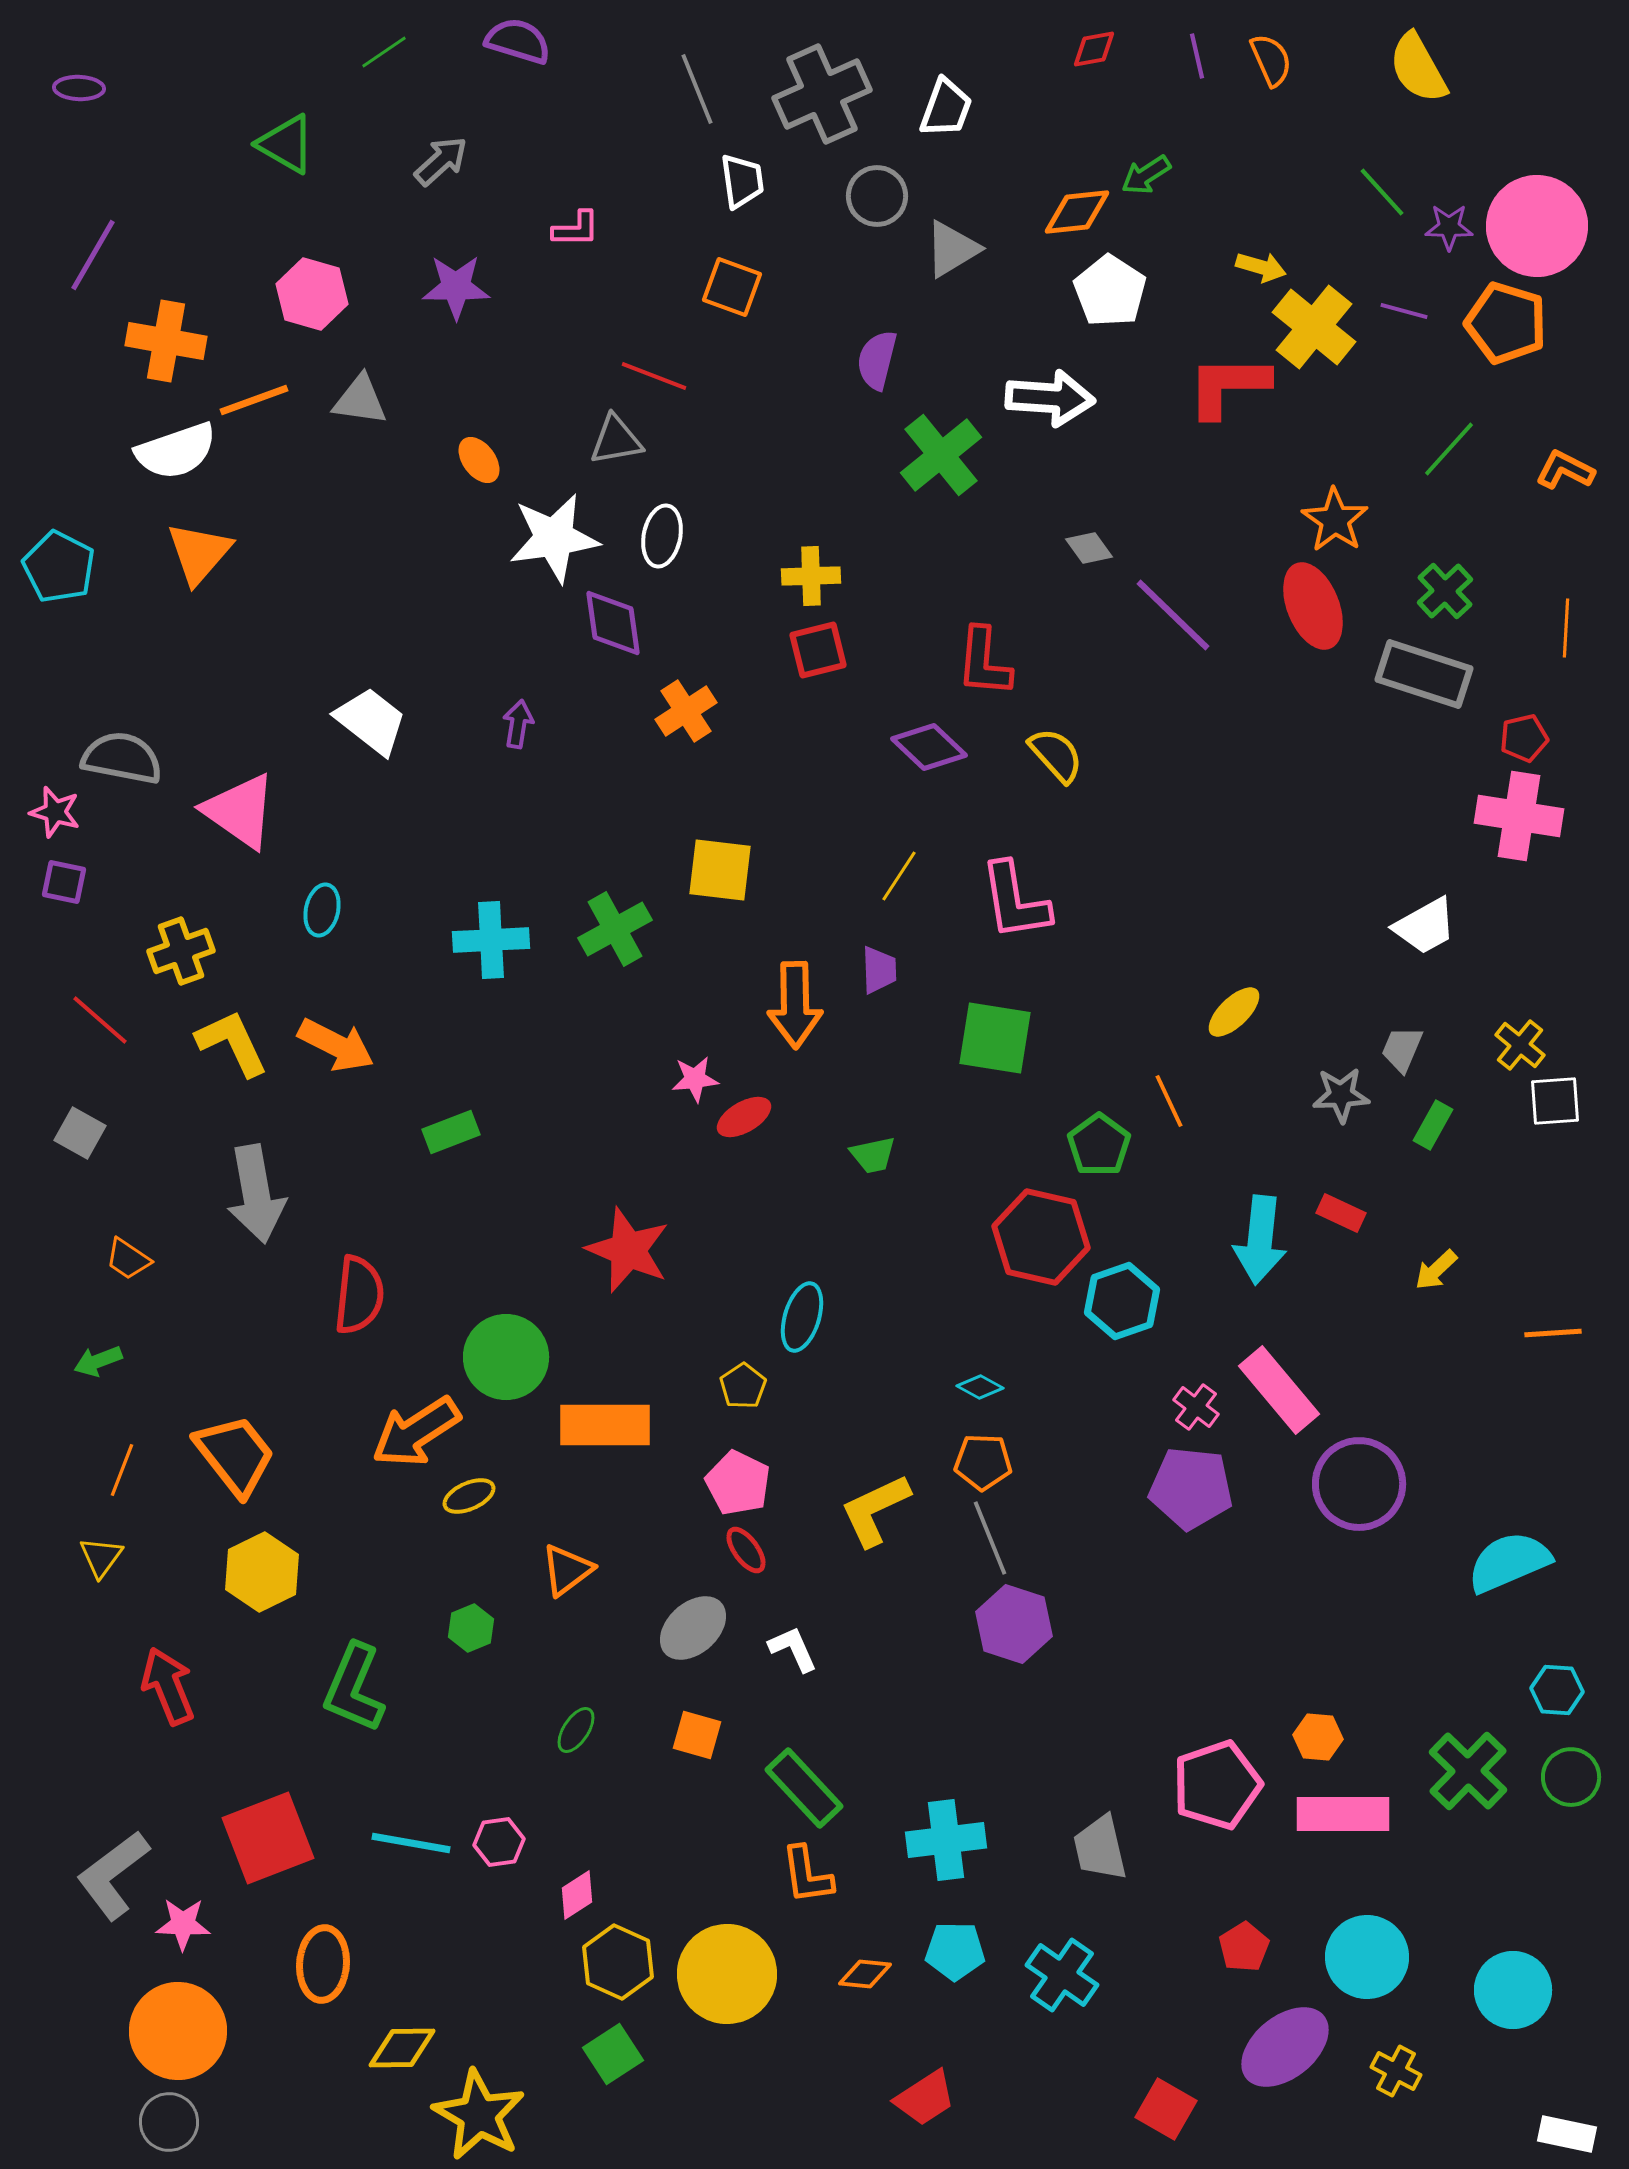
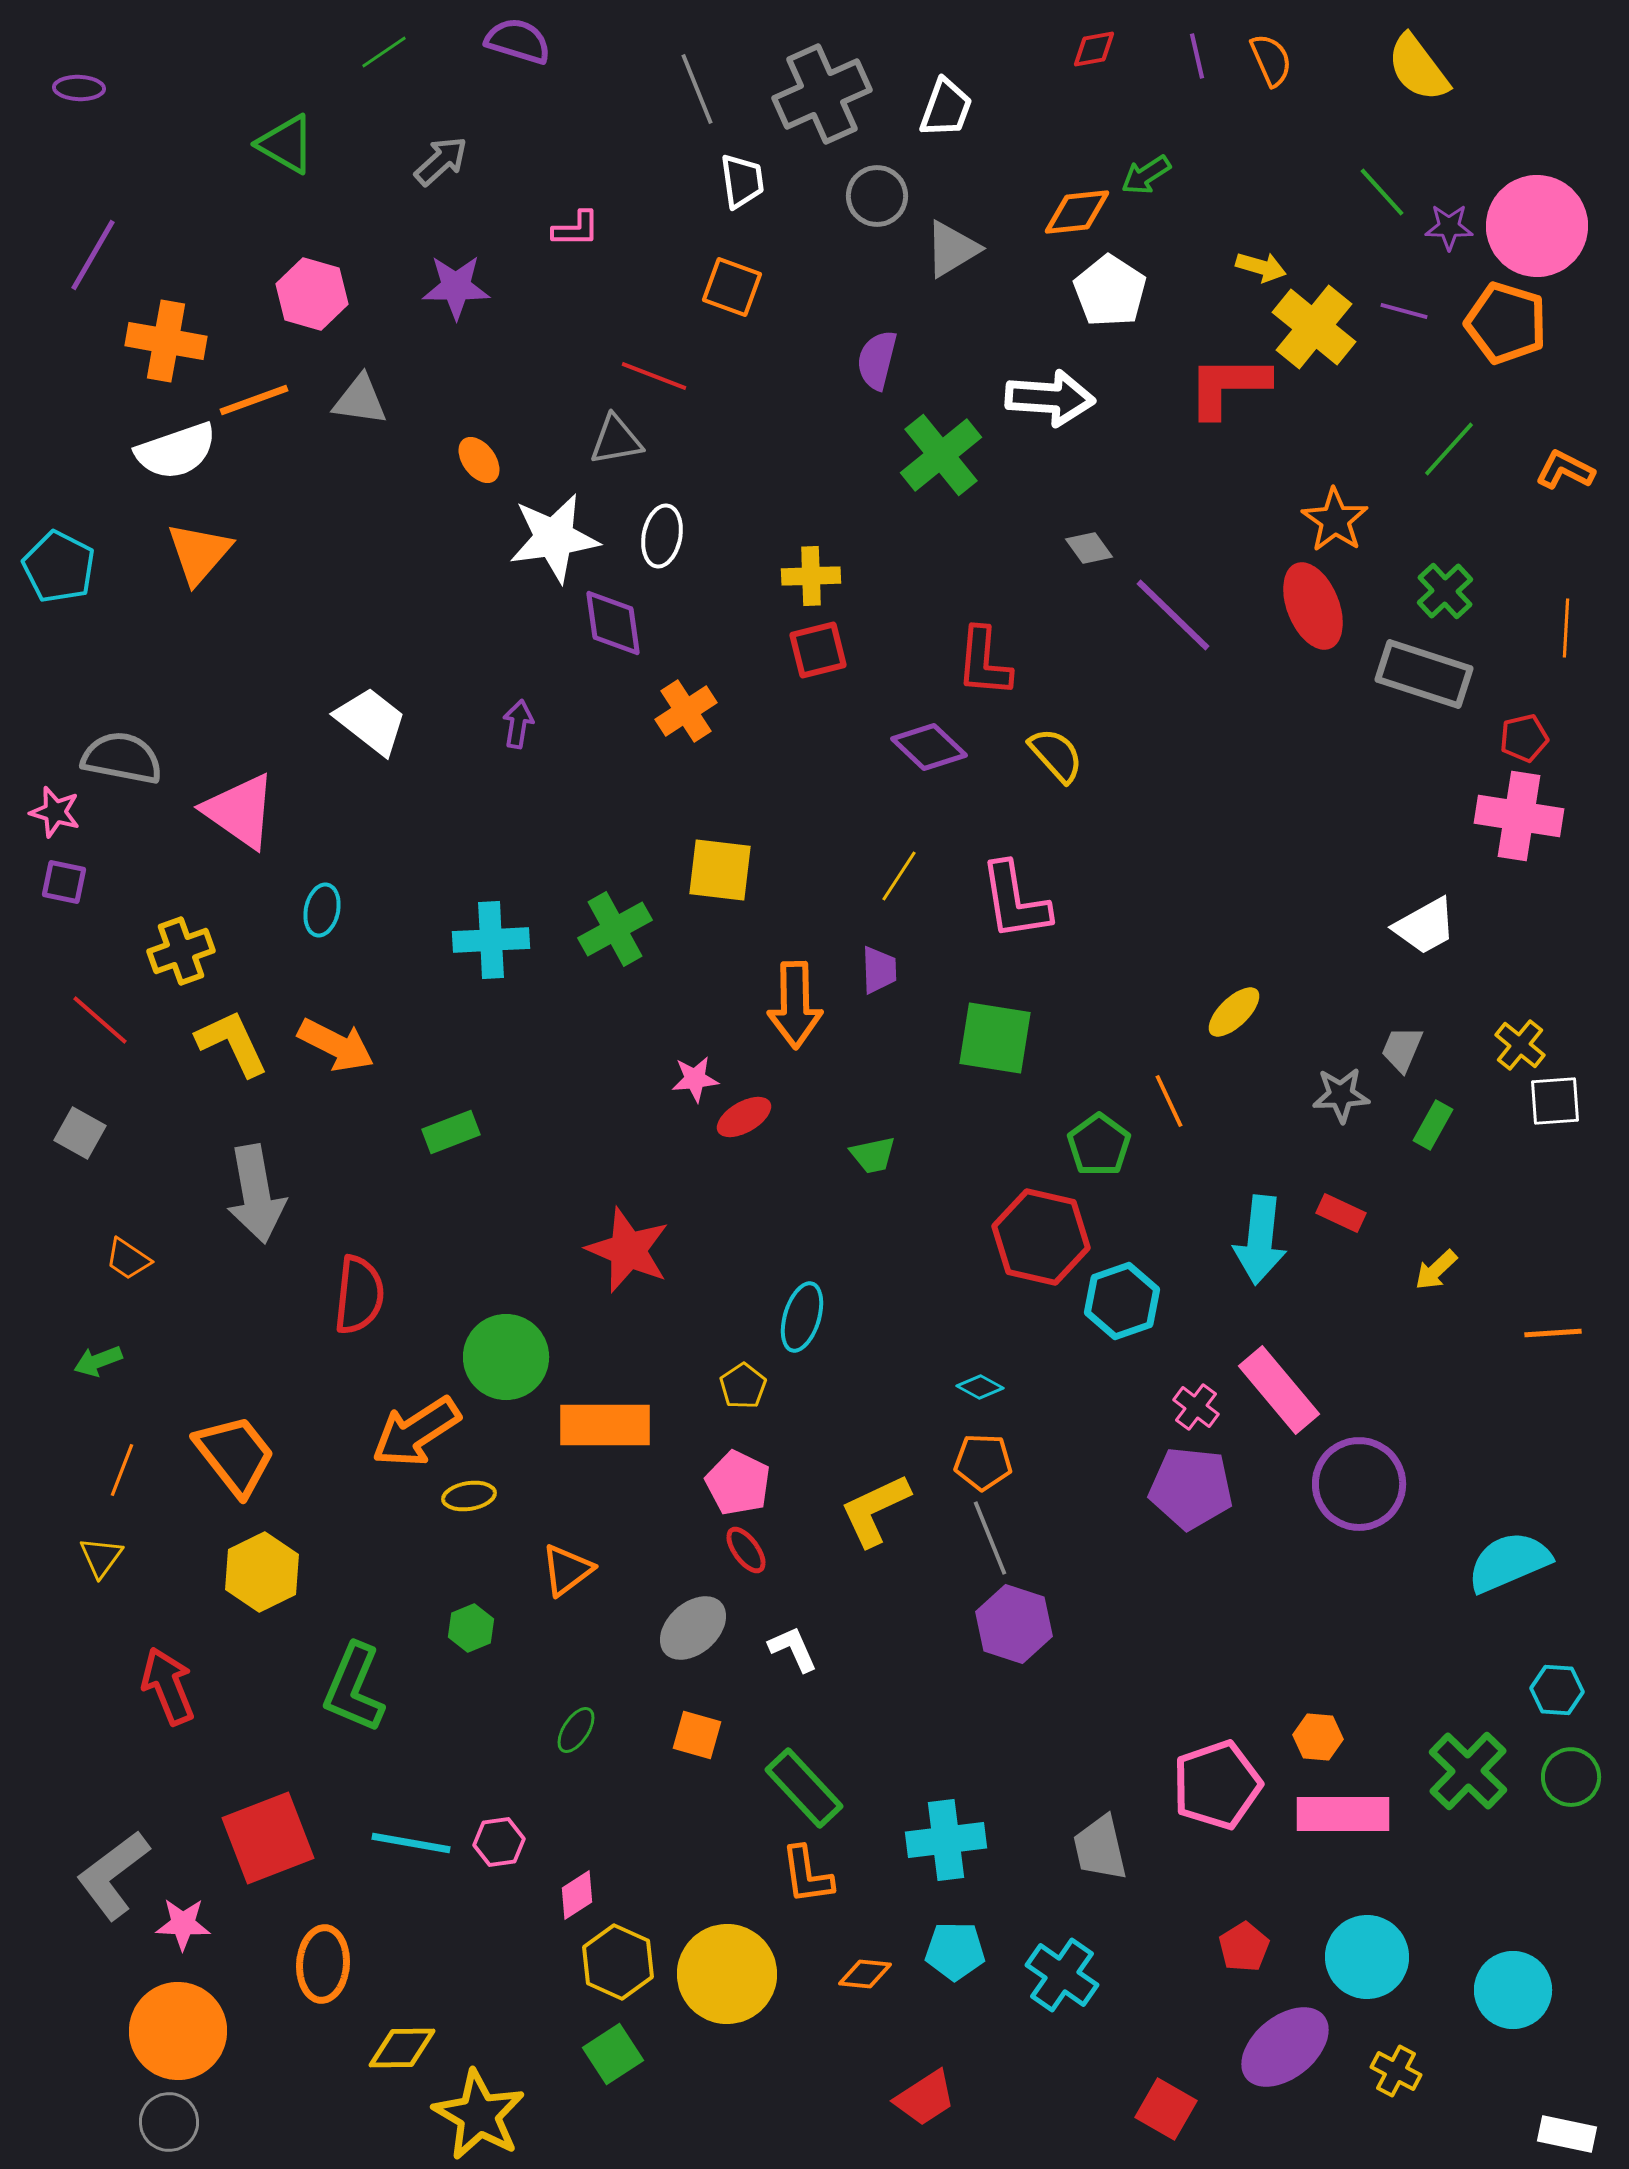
yellow semicircle at (1418, 68): rotated 8 degrees counterclockwise
yellow ellipse at (469, 1496): rotated 15 degrees clockwise
